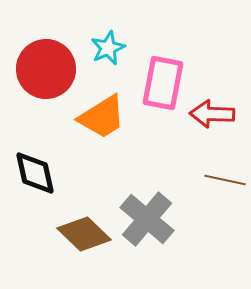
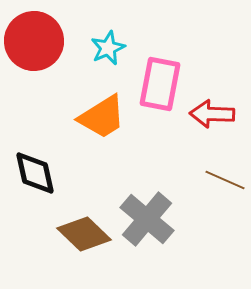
red circle: moved 12 px left, 28 px up
pink rectangle: moved 3 px left, 1 px down
brown line: rotated 12 degrees clockwise
